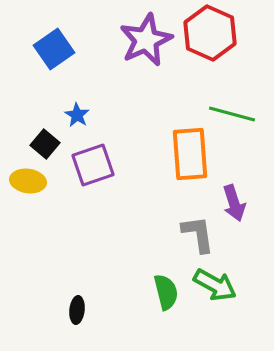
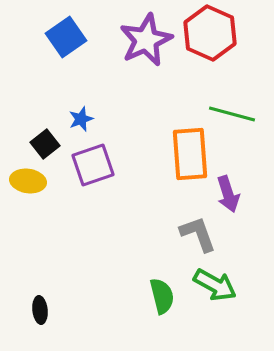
blue square: moved 12 px right, 12 px up
blue star: moved 4 px right, 4 px down; rotated 20 degrees clockwise
black square: rotated 12 degrees clockwise
purple arrow: moved 6 px left, 9 px up
gray L-shape: rotated 12 degrees counterclockwise
green semicircle: moved 4 px left, 4 px down
black ellipse: moved 37 px left; rotated 12 degrees counterclockwise
